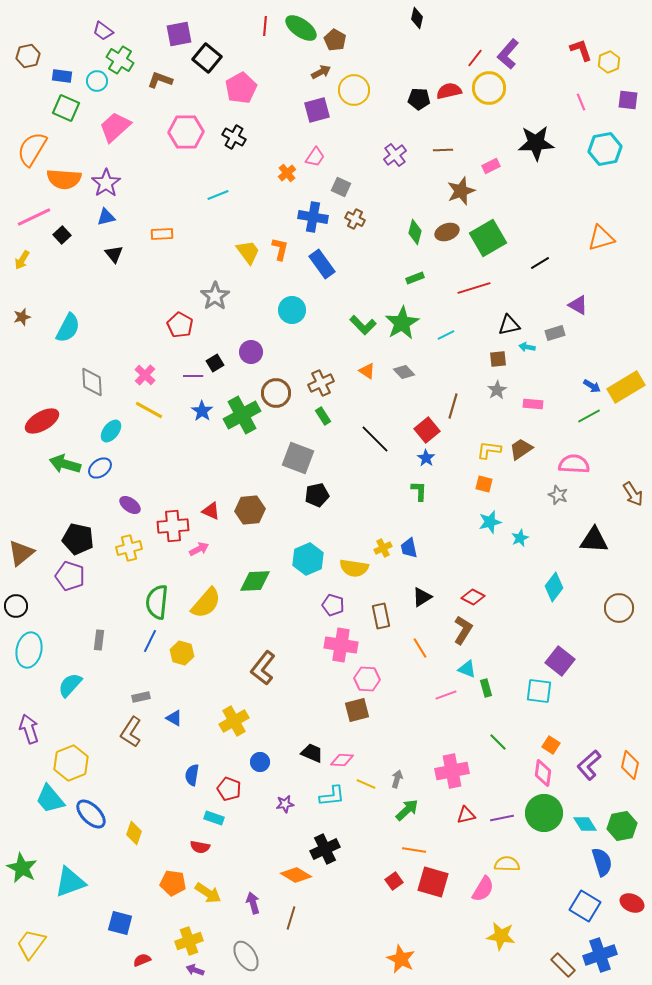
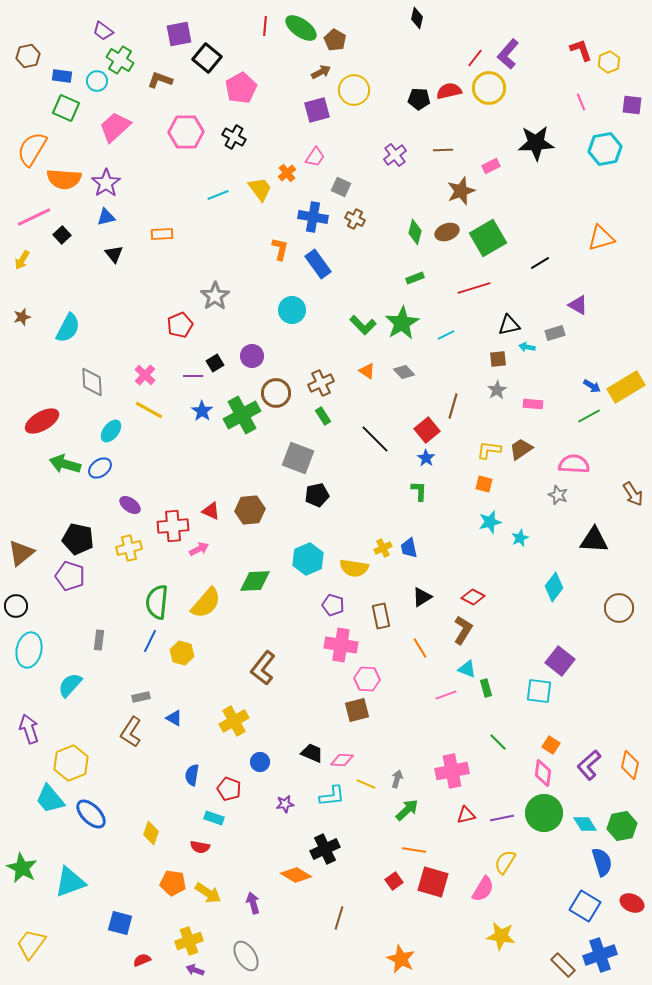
purple square at (628, 100): moved 4 px right, 5 px down
yellow trapezoid at (248, 252): moved 12 px right, 63 px up
blue rectangle at (322, 264): moved 4 px left
red pentagon at (180, 325): rotated 20 degrees clockwise
purple circle at (251, 352): moved 1 px right, 4 px down
yellow diamond at (134, 833): moved 17 px right
yellow semicircle at (507, 864): moved 2 px left, 2 px up; rotated 60 degrees counterclockwise
brown line at (291, 918): moved 48 px right
